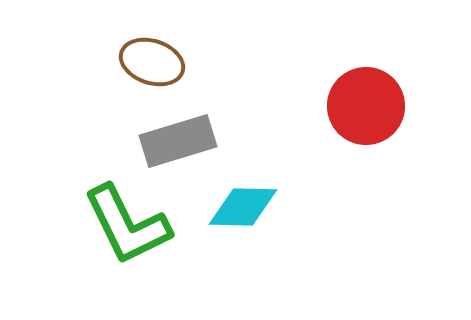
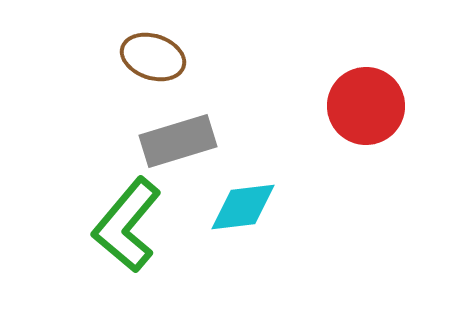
brown ellipse: moved 1 px right, 5 px up
cyan diamond: rotated 8 degrees counterclockwise
green L-shape: rotated 66 degrees clockwise
